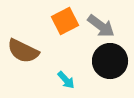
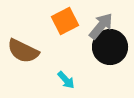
gray arrow: rotated 88 degrees counterclockwise
black circle: moved 14 px up
